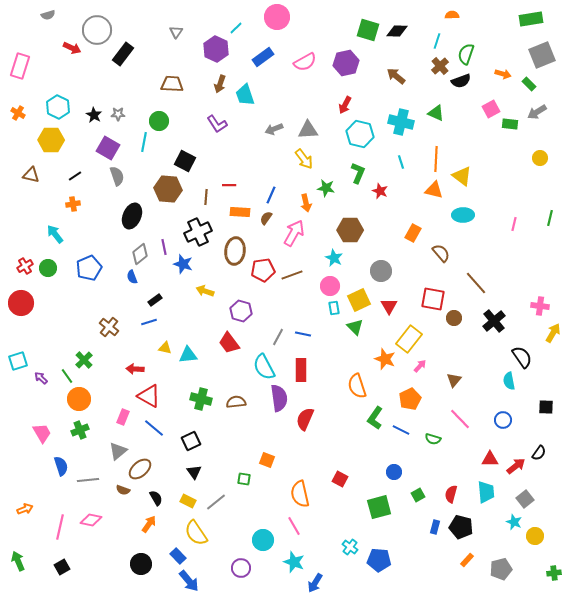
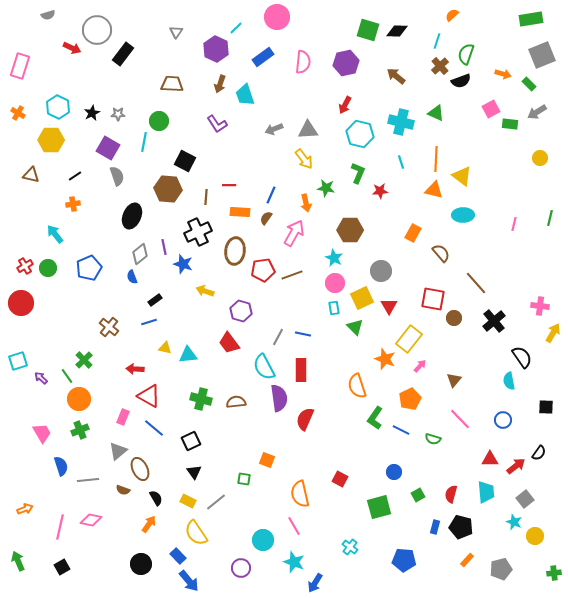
orange semicircle at (452, 15): rotated 40 degrees counterclockwise
pink semicircle at (305, 62): moved 2 px left; rotated 55 degrees counterclockwise
black star at (94, 115): moved 2 px left, 2 px up; rotated 14 degrees clockwise
red star at (380, 191): rotated 28 degrees counterclockwise
pink circle at (330, 286): moved 5 px right, 3 px up
yellow square at (359, 300): moved 3 px right, 2 px up
brown ellipse at (140, 469): rotated 75 degrees counterclockwise
blue pentagon at (379, 560): moved 25 px right
